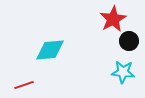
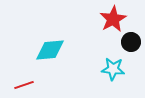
black circle: moved 2 px right, 1 px down
cyan star: moved 10 px left, 3 px up
